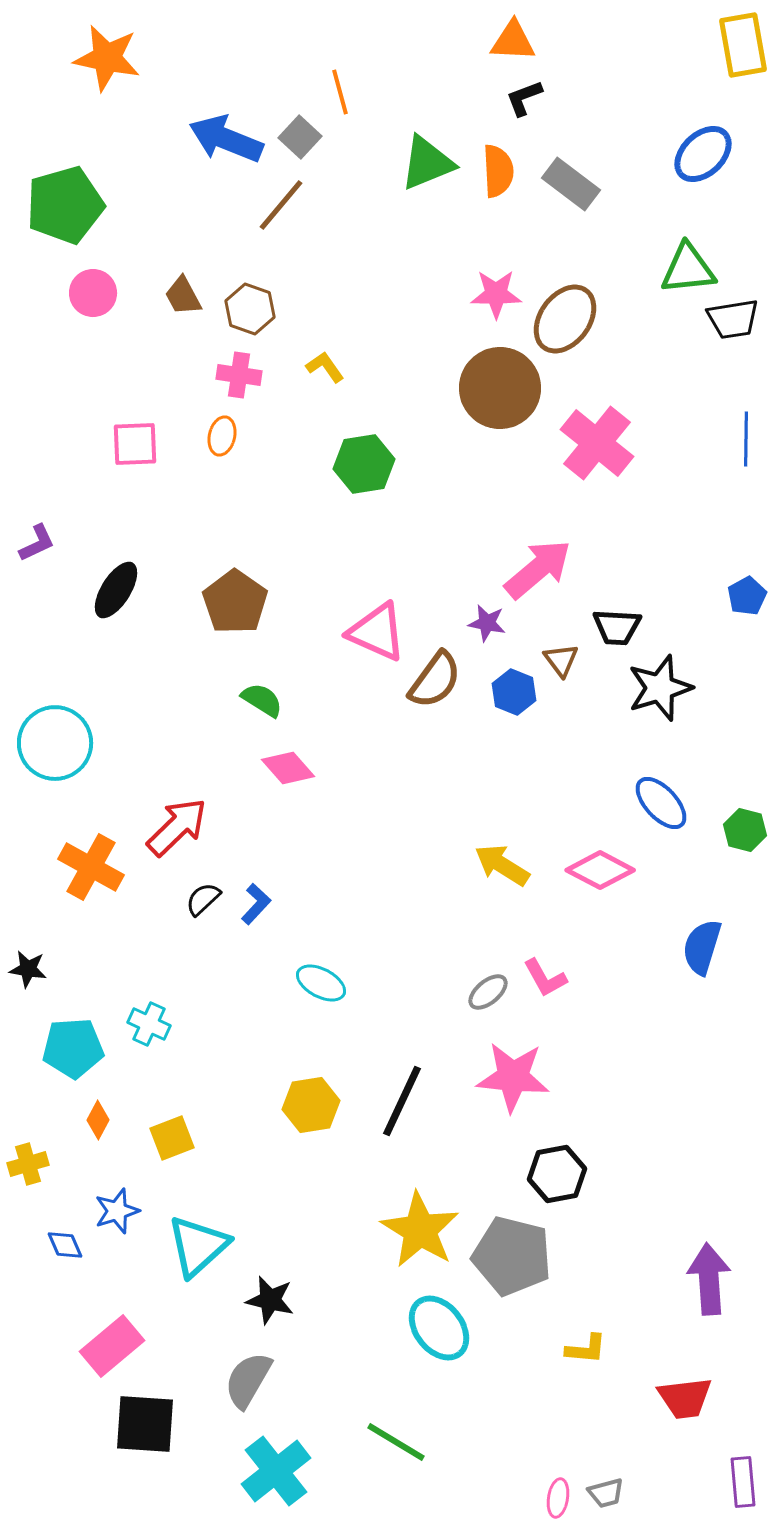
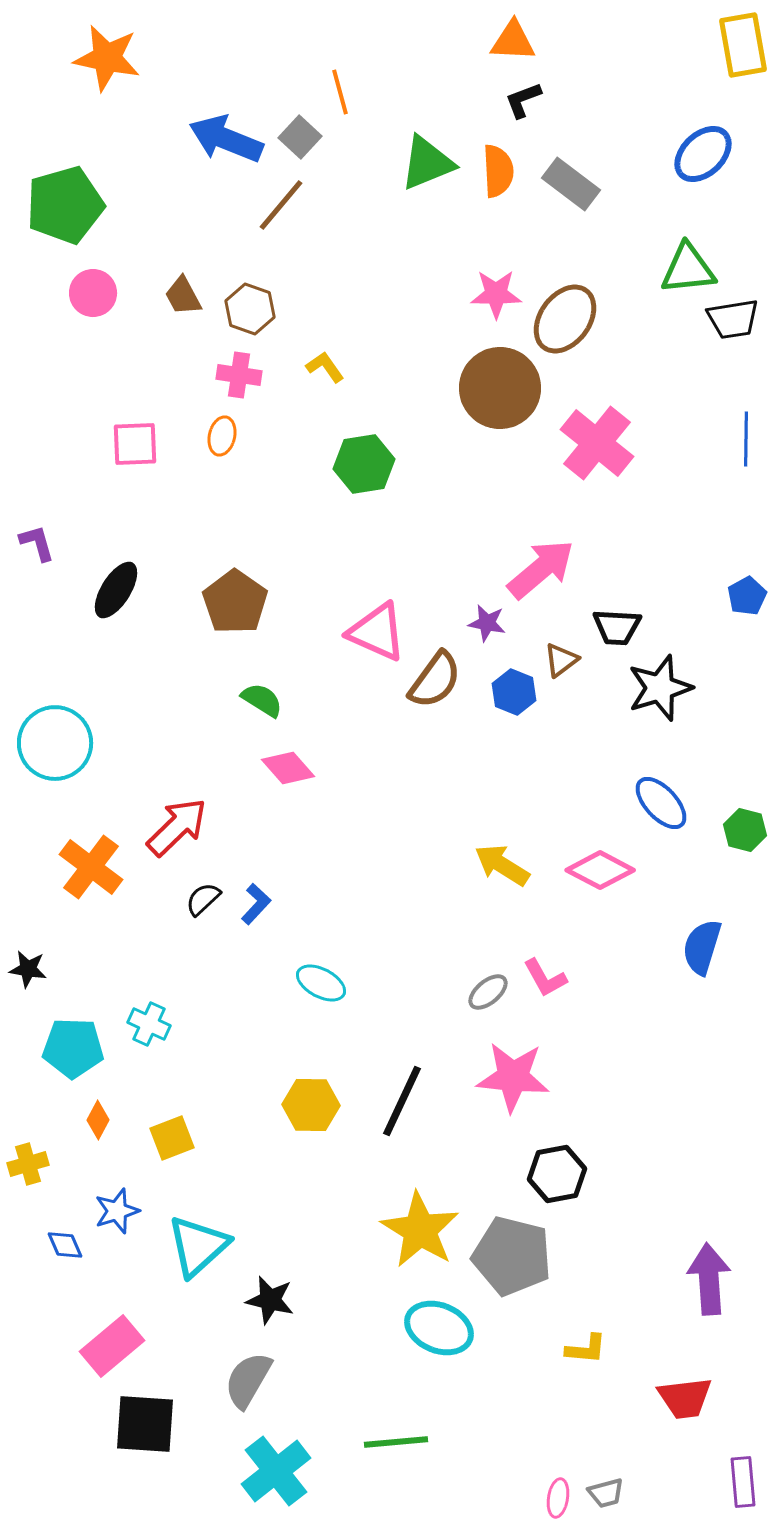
black L-shape at (524, 98): moved 1 px left, 2 px down
purple L-shape at (37, 543): rotated 81 degrees counterclockwise
pink arrow at (538, 569): moved 3 px right
brown triangle at (561, 660): rotated 30 degrees clockwise
orange cross at (91, 867): rotated 8 degrees clockwise
cyan pentagon at (73, 1048): rotated 6 degrees clockwise
yellow hexagon at (311, 1105): rotated 10 degrees clockwise
cyan ellipse at (439, 1328): rotated 30 degrees counterclockwise
green line at (396, 1442): rotated 36 degrees counterclockwise
